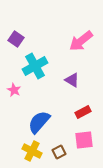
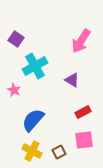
pink arrow: rotated 20 degrees counterclockwise
blue semicircle: moved 6 px left, 2 px up
